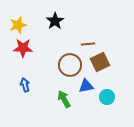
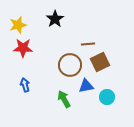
black star: moved 2 px up
